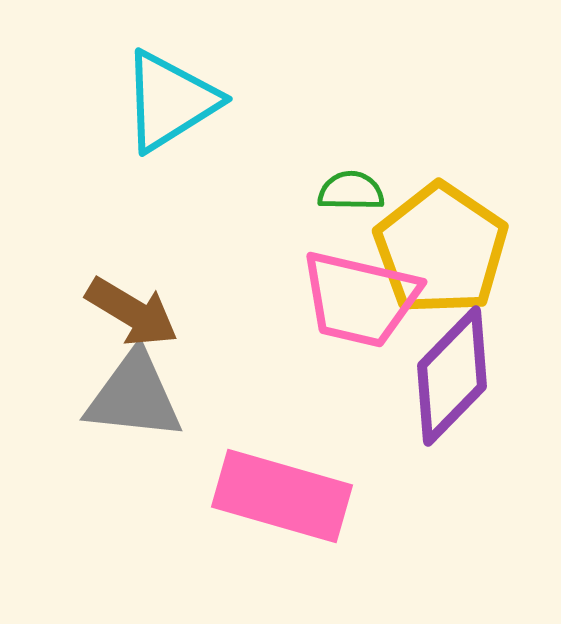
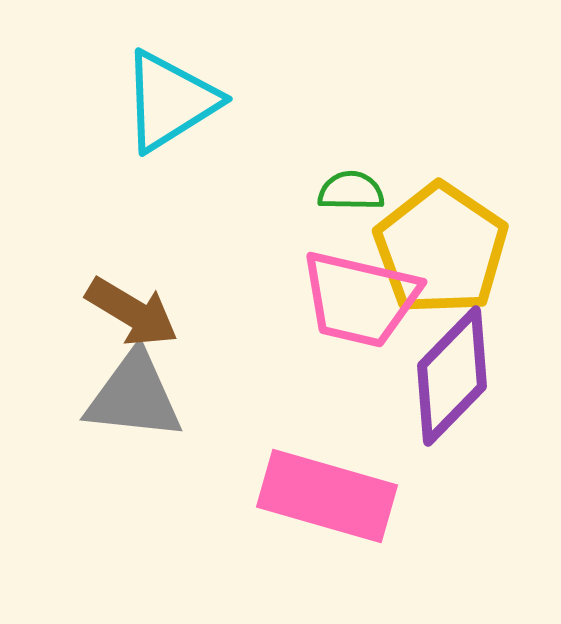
pink rectangle: moved 45 px right
